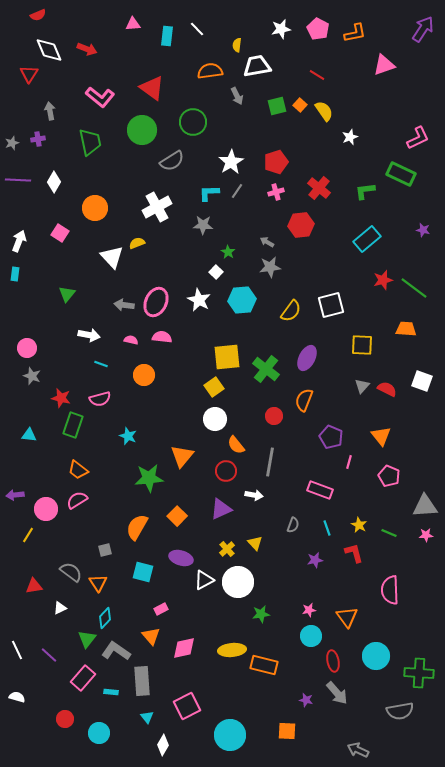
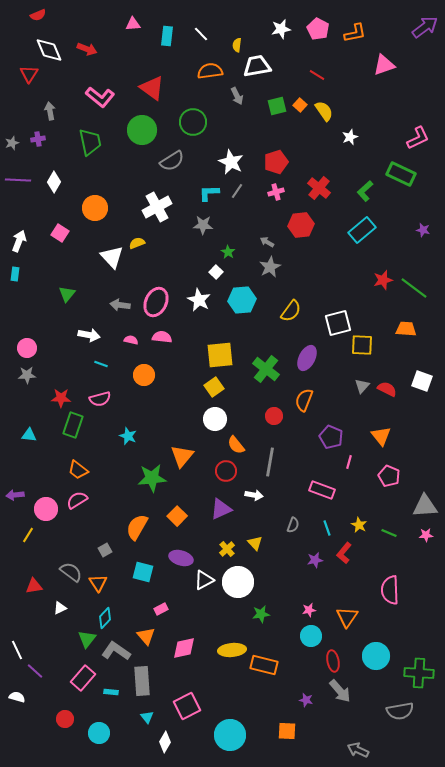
white line at (197, 29): moved 4 px right, 5 px down
purple arrow at (423, 29): moved 2 px right, 2 px up; rotated 20 degrees clockwise
white star at (231, 162): rotated 15 degrees counterclockwise
green L-shape at (365, 191): rotated 35 degrees counterclockwise
cyan rectangle at (367, 239): moved 5 px left, 9 px up
gray star at (270, 267): rotated 20 degrees counterclockwise
gray arrow at (124, 305): moved 4 px left
white square at (331, 305): moved 7 px right, 18 px down
yellow square at (227, 357): moved 7 px left, 2 px up
gray star at (32, 376): moved 5 px left, 1 px up; rotated 24 degrees counterclockwise
red star at (61, 398): rotated 12 degrees counterclockwise
green star at (149, 478): moved 3 px right
pink rectangle at (320, 490): moved 2 px right
gray square at (105, 550): rotated 16 degrees counterclockwise
red L-shape at (354, 553): moved 10 px left; rotated 125 degrees counterclockwise
orange triangle at (347, 617): rotated 10 degrees clockwise
orange triangle at (151, 636): moved 5 px left
purple line at (49, 655): moved 14 px left, 16 px down
gray arrow at (337, 693): moved 3 px right, 2 px up
white diamond at (163, 745): moved 2 px right, 3 px up
